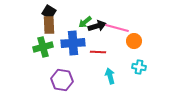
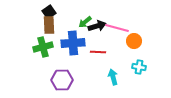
black square: rotated 24 degrees clockwise
cyan arrow: moved 3 px right, 1 px down
purple hexagon: rotated 10 degrees counterclockwise
